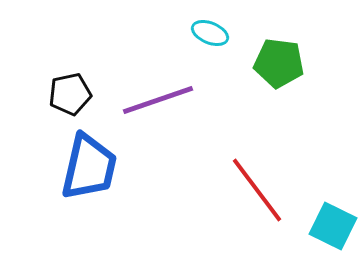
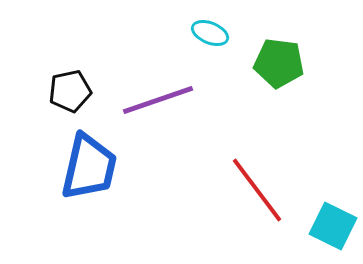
black pentagon: moved 3 px up
